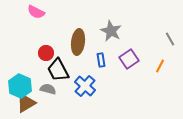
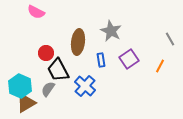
gray semicircle: rotated 70 degrees counterclockwise
